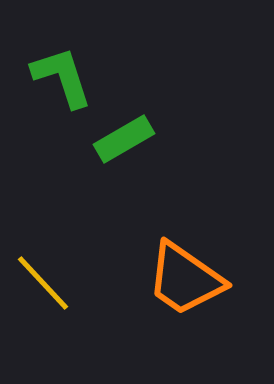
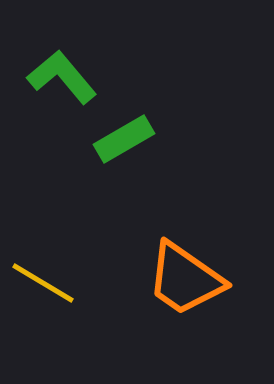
green L-shape: rotated 22 degrees counterclockwise
yellow line: rotated 16 degrees counterclockwise
